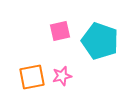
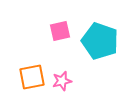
pink star: moved 5 px down
